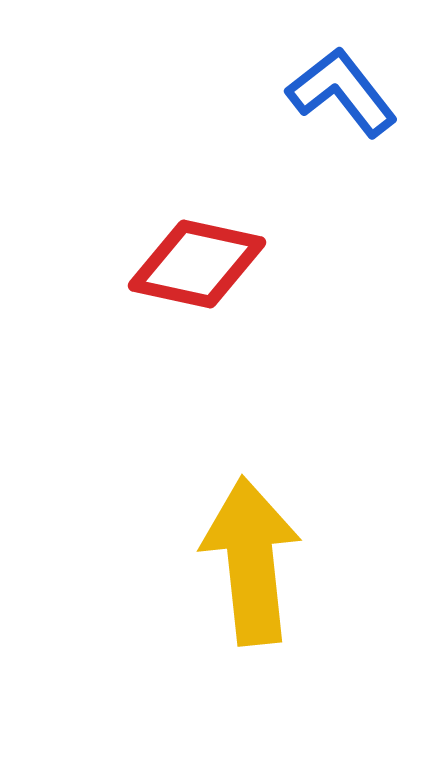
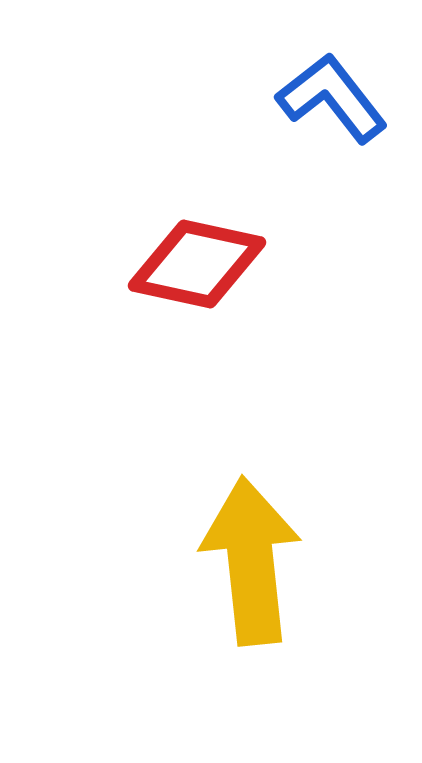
blue L-shape: moved 10 px left, 6 px down
